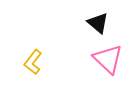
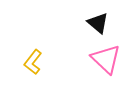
pink triangle: moved 2 px left
